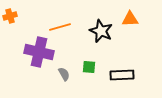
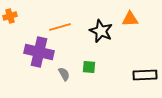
black rectangle: moved 23 px right
